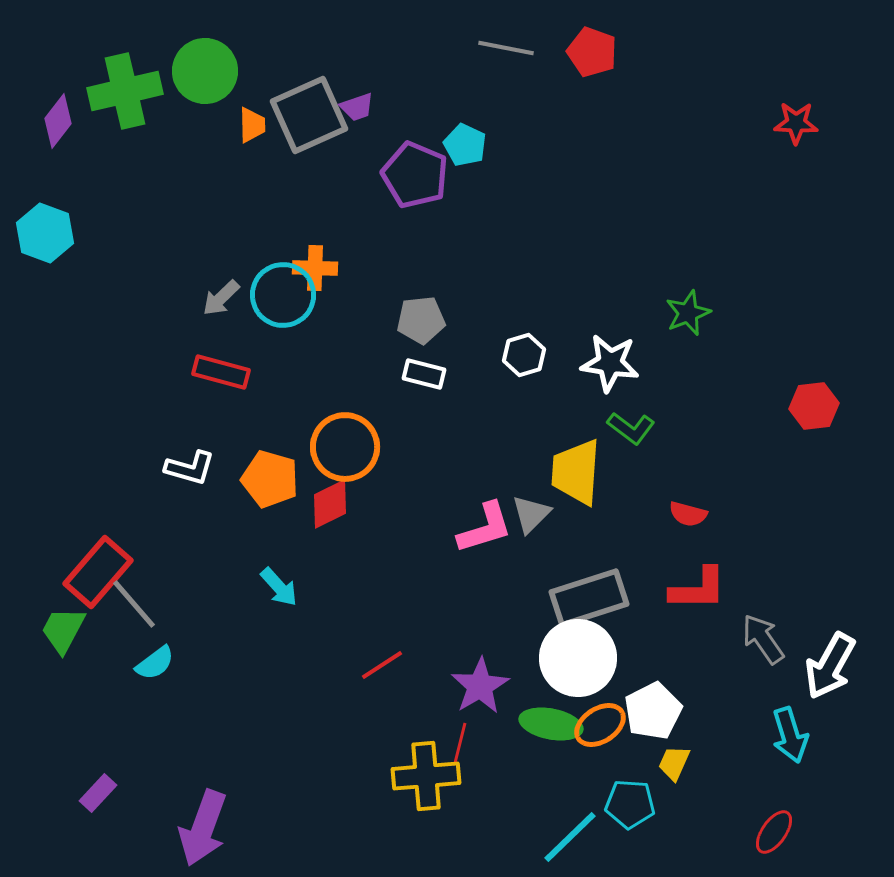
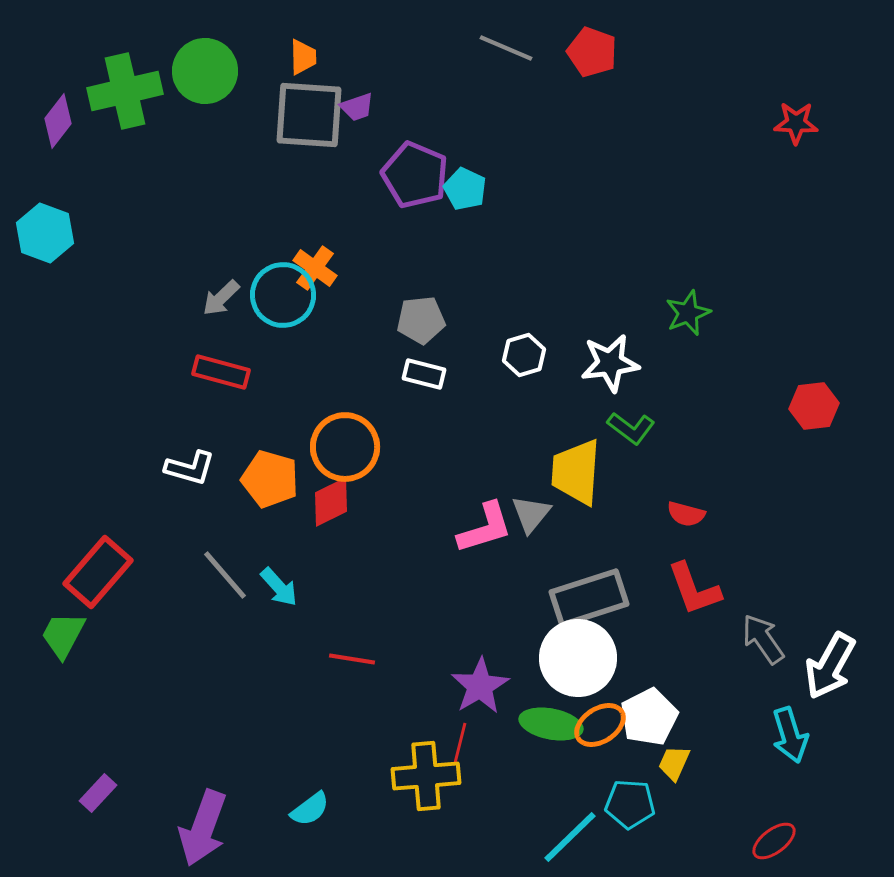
gray line at (506, 48): rotated 12 degrees clockwise
gray square at (309, 115): rotated 28 degrees clockwise
orange trapezoid at (252, 125): moved 51 px right, 68 px up
cyan pentagon at (465, 145): moved 44 px down
orange cross at (315, 268): rotated 33 degrees clockwise
white star at (610, 363): rotated 16 degrees counterclockwise
red diamond at (330, 504): moved 1 px right, 2 px up
gray triangle at (531, 514): rotated 6 degrees counterclockwise
red semicircle at (688, 514): moved 2 px left
red L-shape at (698, 589): moved 4 px left; rotated 70 degrees clockwise
gray line at (134, 604): moved 91 px right, 29 px up
green trapezoid at (63, 630): moved 5 px down
cyan semicircle at (155, 663): moved 155 px right, 146 px down
red line at (382, 665): moved 30 px left, 6 px up; rotated 42 degrees clockwise
white pentagon at (653, 711): moved 4 px left, 6 px down
red ellipse at (774, 832): moved 9 px down; rotated 18 degrees clockwise
